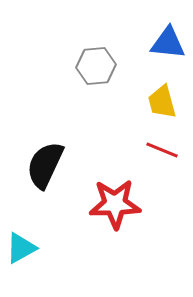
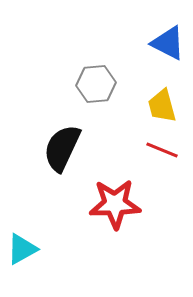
blue triangle: rotated 21 degrees clockwise
gray hexagon: moved 18 px down
yellow trapezoid: moved 4 px down
black semicircle: moved 17 px right, 17 px up
cyan triangle: moved 1 px right, 1 px down
